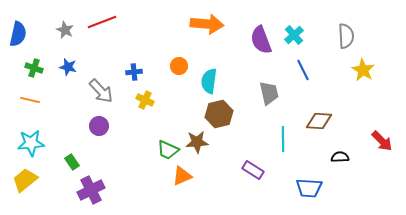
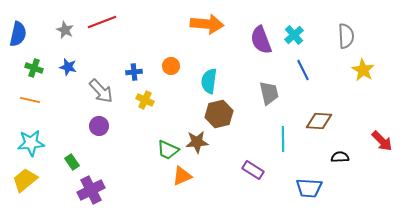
orange circle: moved 8 px left
